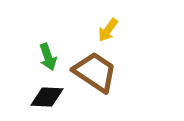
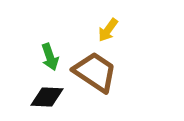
green arrow: moved 2 px right
